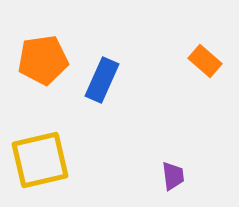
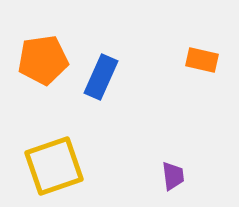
orange rectangle: moved 3 px left, 1 px up; rotated 28 degrees counterclockwise
blue rectangle: moved 1 px left, 3 px up
yellow square: moved 14 px right, 6 px down; rotated 6 degrees counterclockwise
